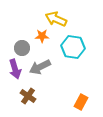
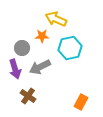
cyan hexagon: moved 3 px left, 1 px down; rotated 20 degrees counterclockwise
